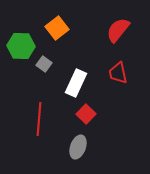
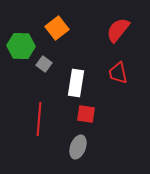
white rectangle: rotated 16 degrees counterclockwise
red square: rotated 36 degrees counterclockwise
